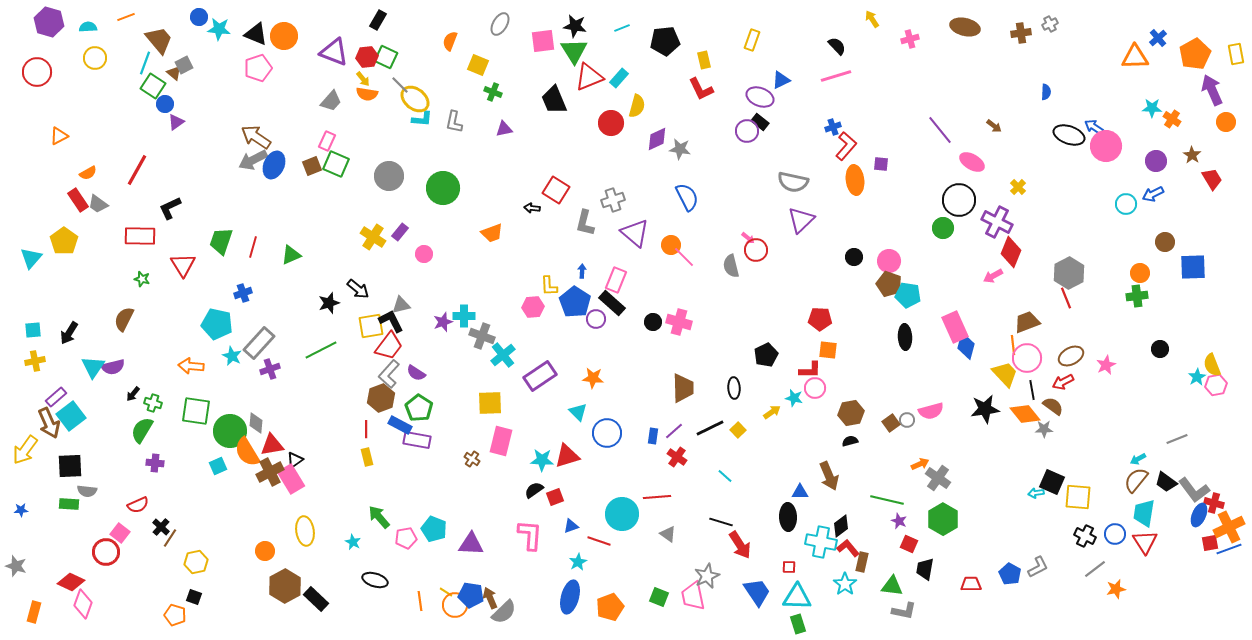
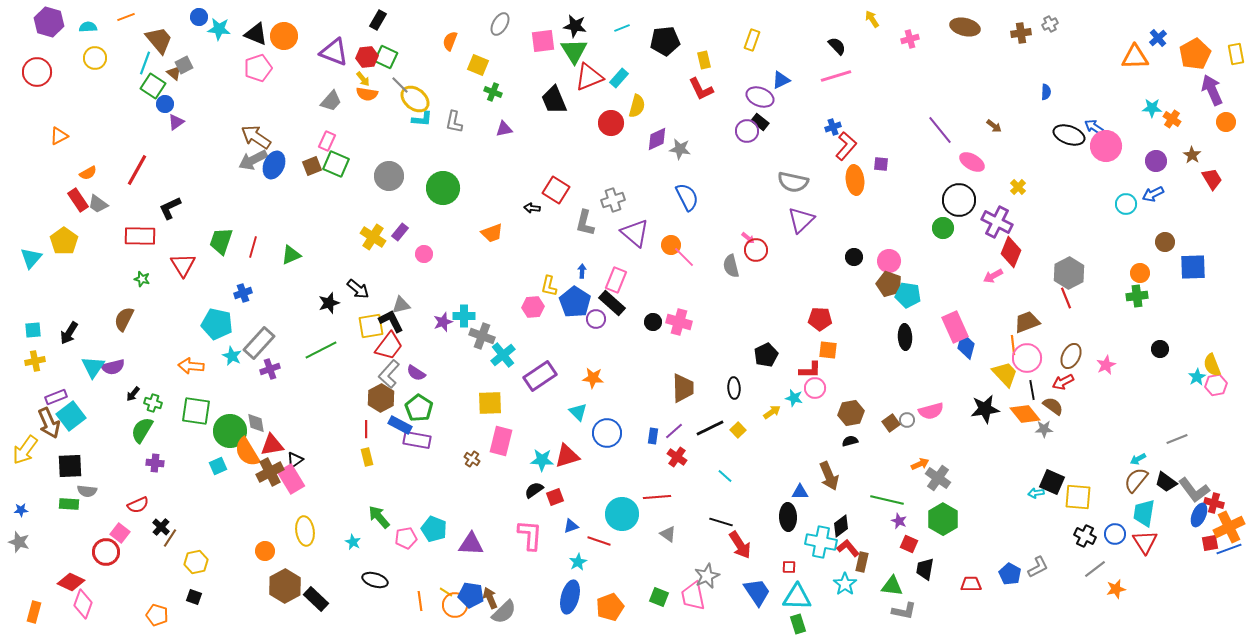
yellow L-shape at (549, 286): rotated 15 degrees clockwise
brown ellipse at (1071, 356): rotated 35 degrees counterclockwise
purple rectangle at (56, 397): rotated 20 degrees clockwise
brown hexagon at (381, 398): rotated 8 degrees counterclockwise
gray diamond at (256, 423): rotated 15 degrees counterclockwise
gray star at (16, 566): moved 3 px right, 24 px up
orange pentagon at (175, 615): moved 18 px left
